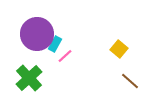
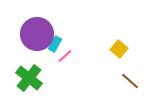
green cross: rotated 8 degrees counterclockwise
